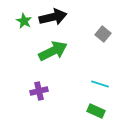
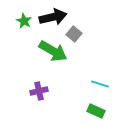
gray square: moved 29 px left
green arrow: rotated 56 degrees clockwise
